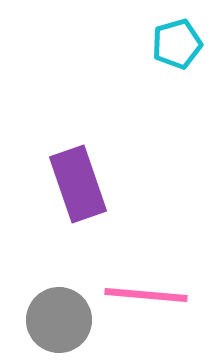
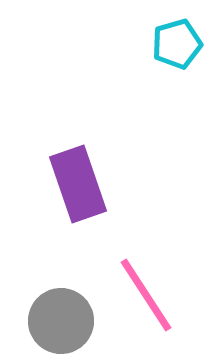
pink line: rotated 52 degrees clockwise
gray circle: moved 2 px right, 1 px down
